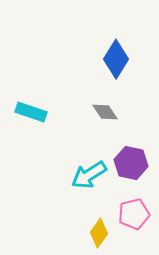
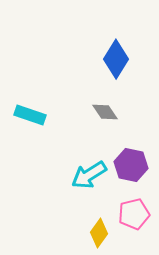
cyan rectangle: moved 1 px left, 3 px down
purple hexagon: moved 2 px down
